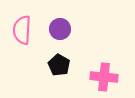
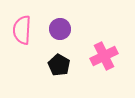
pink cross: moved 21 px up; rotated 32 degrees counterclockwise
